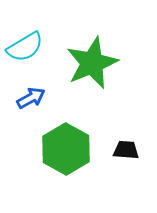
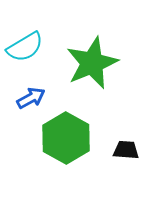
green hexagon: moved 11 px up
